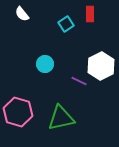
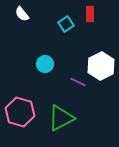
purple line: moved 1 px left, 1 px down
pink hexagon: moved 2 px right
green triangle: rotated 16 degrees counterclockwise
